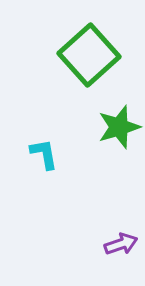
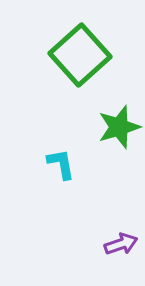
green square: moved 9 px left
cyan L-shape: moved 17 px right, 10 px down
